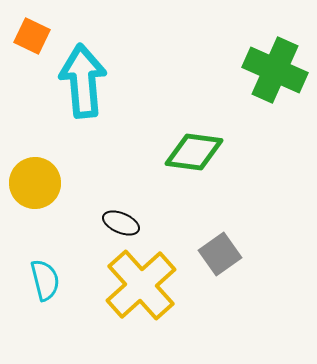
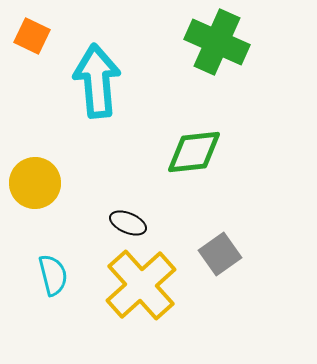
green cross: moved 58 px left, 28 px up
cyan arrow: moved 14 px right
green diamond: rotated 14 degrees counterclockwise
black ellipse: moved 7 px right
cyan semicircle: moved 8 px right, 5 px up
